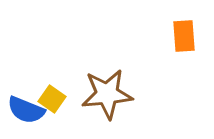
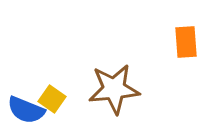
orange rectangle: moved 2 px right, 6 px down
brown star: moved 7 px right, 5 px up
